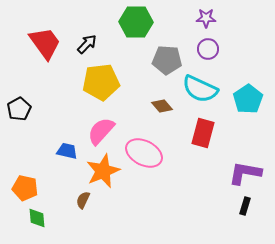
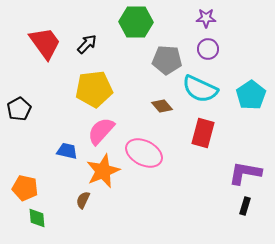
yellow pentagon: moved 7 px left, 7 px down
cyan pentagon: moved 3 px right, 4 px up
